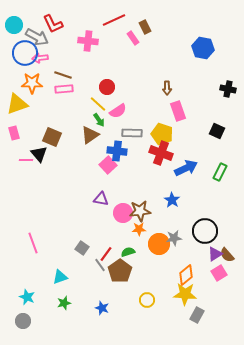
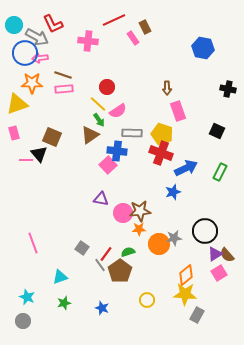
blue star at (172, 200): moved 1 px right, 8 px up; rotated 21 degrees clockwise
